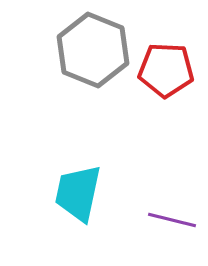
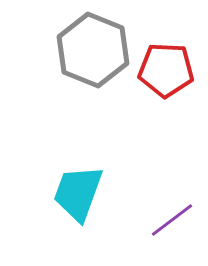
cyan trapezoid: rotated 8 degrees clockwise
purple line: rotated 51 degrees counterclockwise
